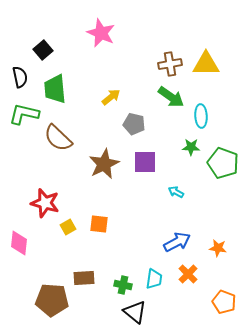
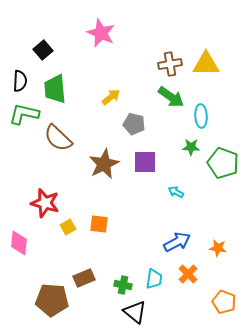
black semicircle: moved 4 px down; rotated 15 degrees clockwise
brown rectangle: rotated 20 degrees counterclockwise
